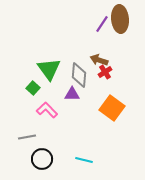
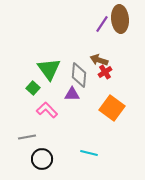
cyan line: moved 5 px right, 7 px up
